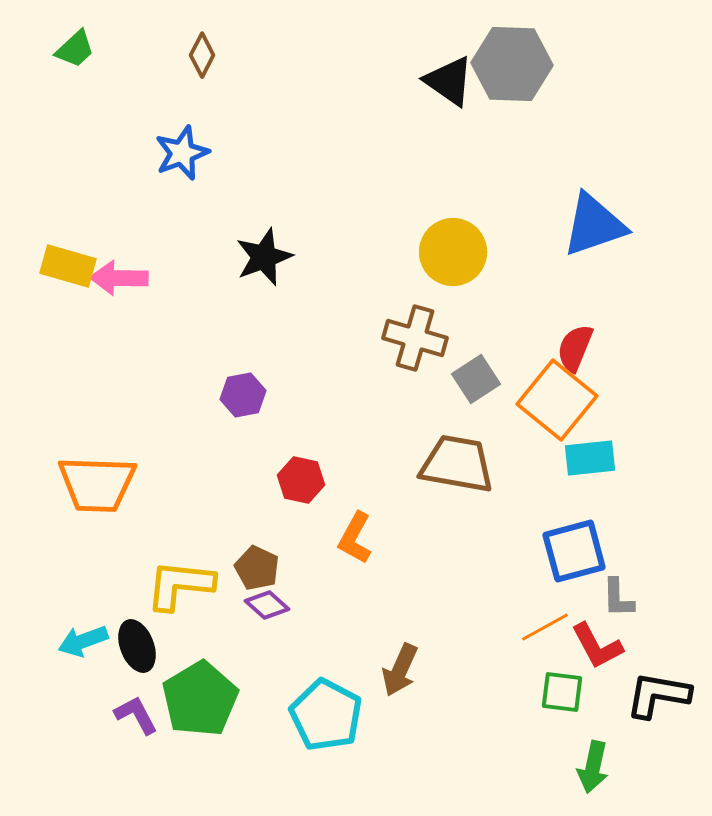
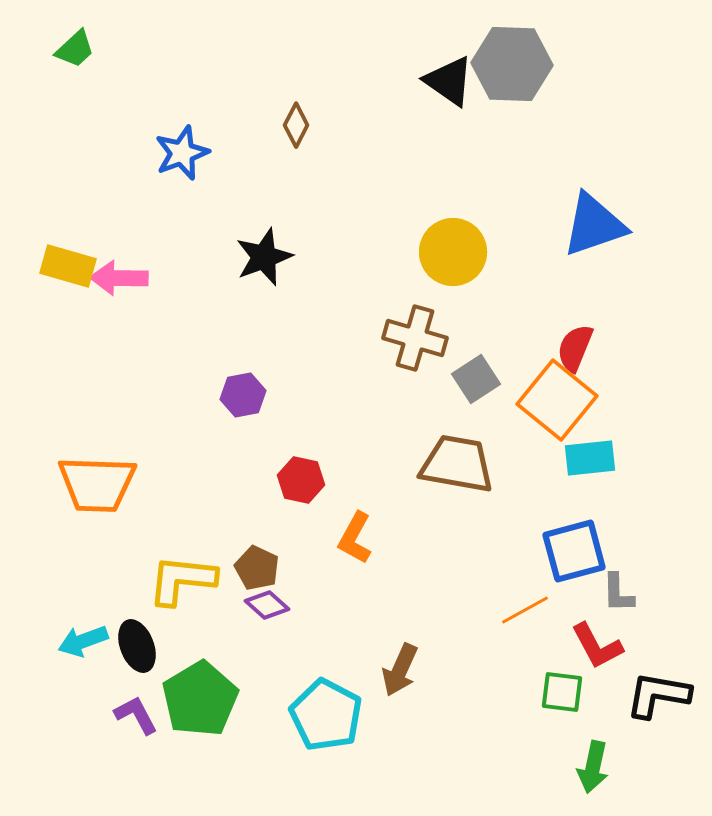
brown diamond: moved 94 px right, 70 px down
yellow L-shape: moved 2 px right, 5 px up
gray L-shape: moved 5 px up
orange line: moved 20 px left, 17 px up
